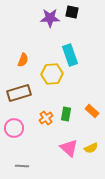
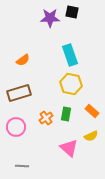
orange semicircle: rotated 32 degrees clockwise
yellow hexagon: moved 19 px right, 10 px down; rotated 15 degrees clockwise
pink circle: moved 2 px right, 1 px up
yellow semicircle: moved 12 px up
